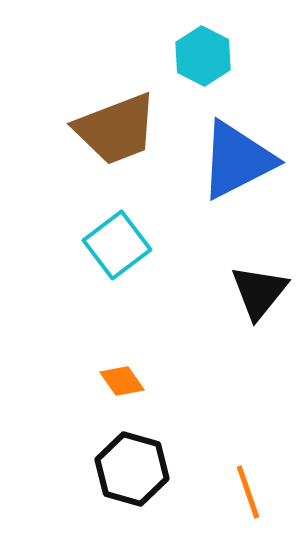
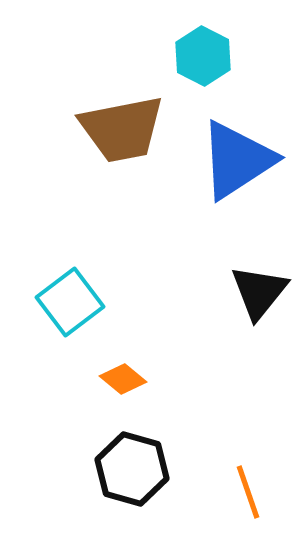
brown trapezoid: moved 6 px right; rotated 10 degrees clockwise
blue triangle: rotated 6 degrees counterclockwise
cyan square: moved 47 px left, 57 px down
orange diamond: moved 1 px right, 2 px up; rotated 15 degrees counterclockwise
